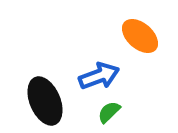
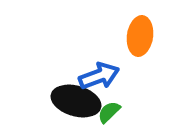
orange ellipse: rotated 57 degrees clockwise
black ellipse: moved 31 px right; rotated 51 degrees counterclockwise
